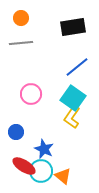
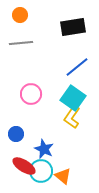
orange circle: moved 1 px left, 3 px up
blue circle: moved 2 px down
